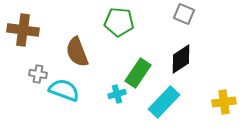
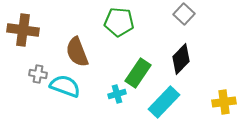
gray square: rotated 20 degrees clockwise
black diamond: rotated 12 degrees counterclockwise
cyan semicircle: moved 1 px right, 4 px up
